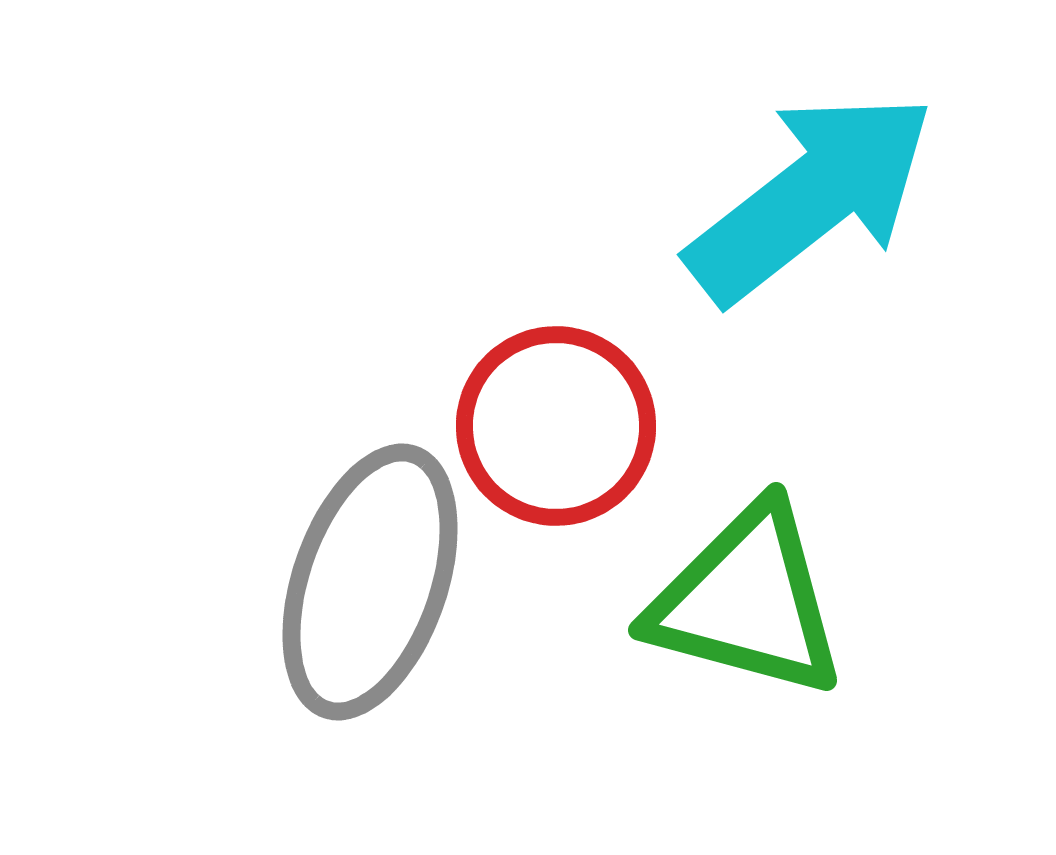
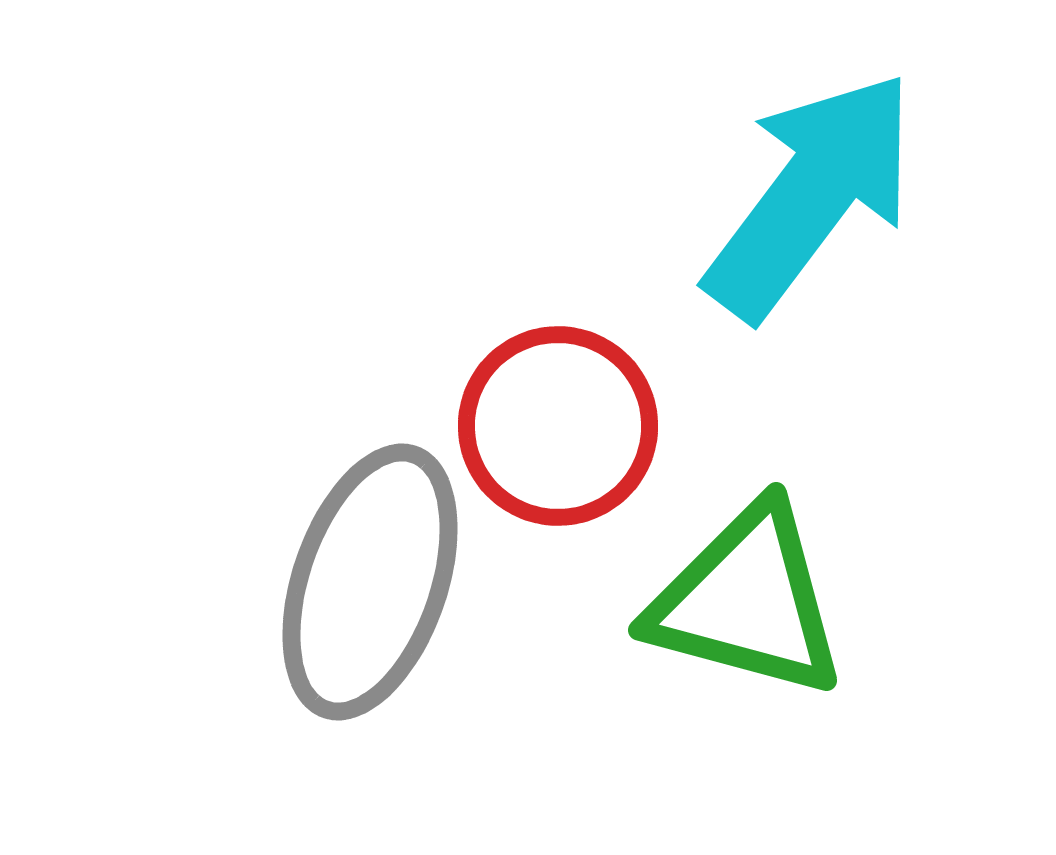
cyan arrow: moved 2 px up; rotated 15 degrees counterclockwise
red circle: moved 2 px right
